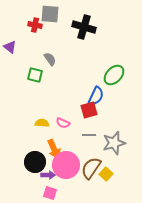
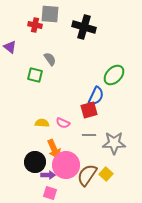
gray star: rotated 15 degrees clockwise
brown semicircle: moved 4 px left, 7 px down
